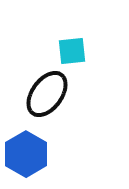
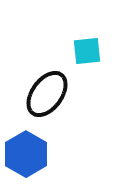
cyan square: moved 15 px right
